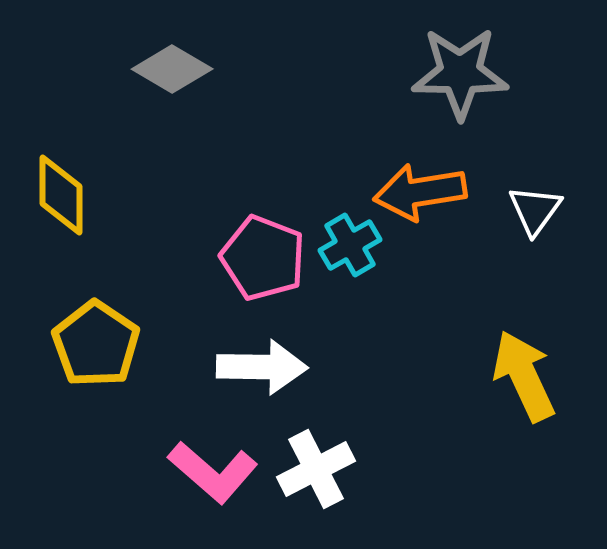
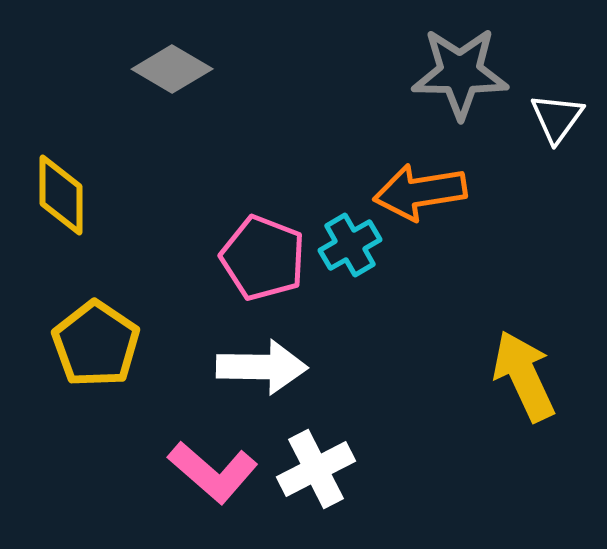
white triangle: moved 22 px right, 92 px up
